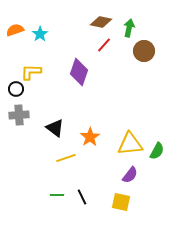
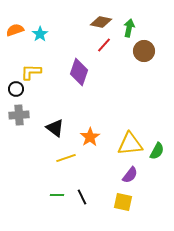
yellow square: moved 2 px right
